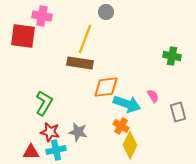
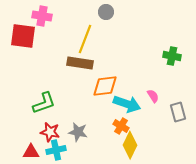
orange diamond: moved 1 px left, 1 px up
green L-shape: rotated 40 degrees clockwise
